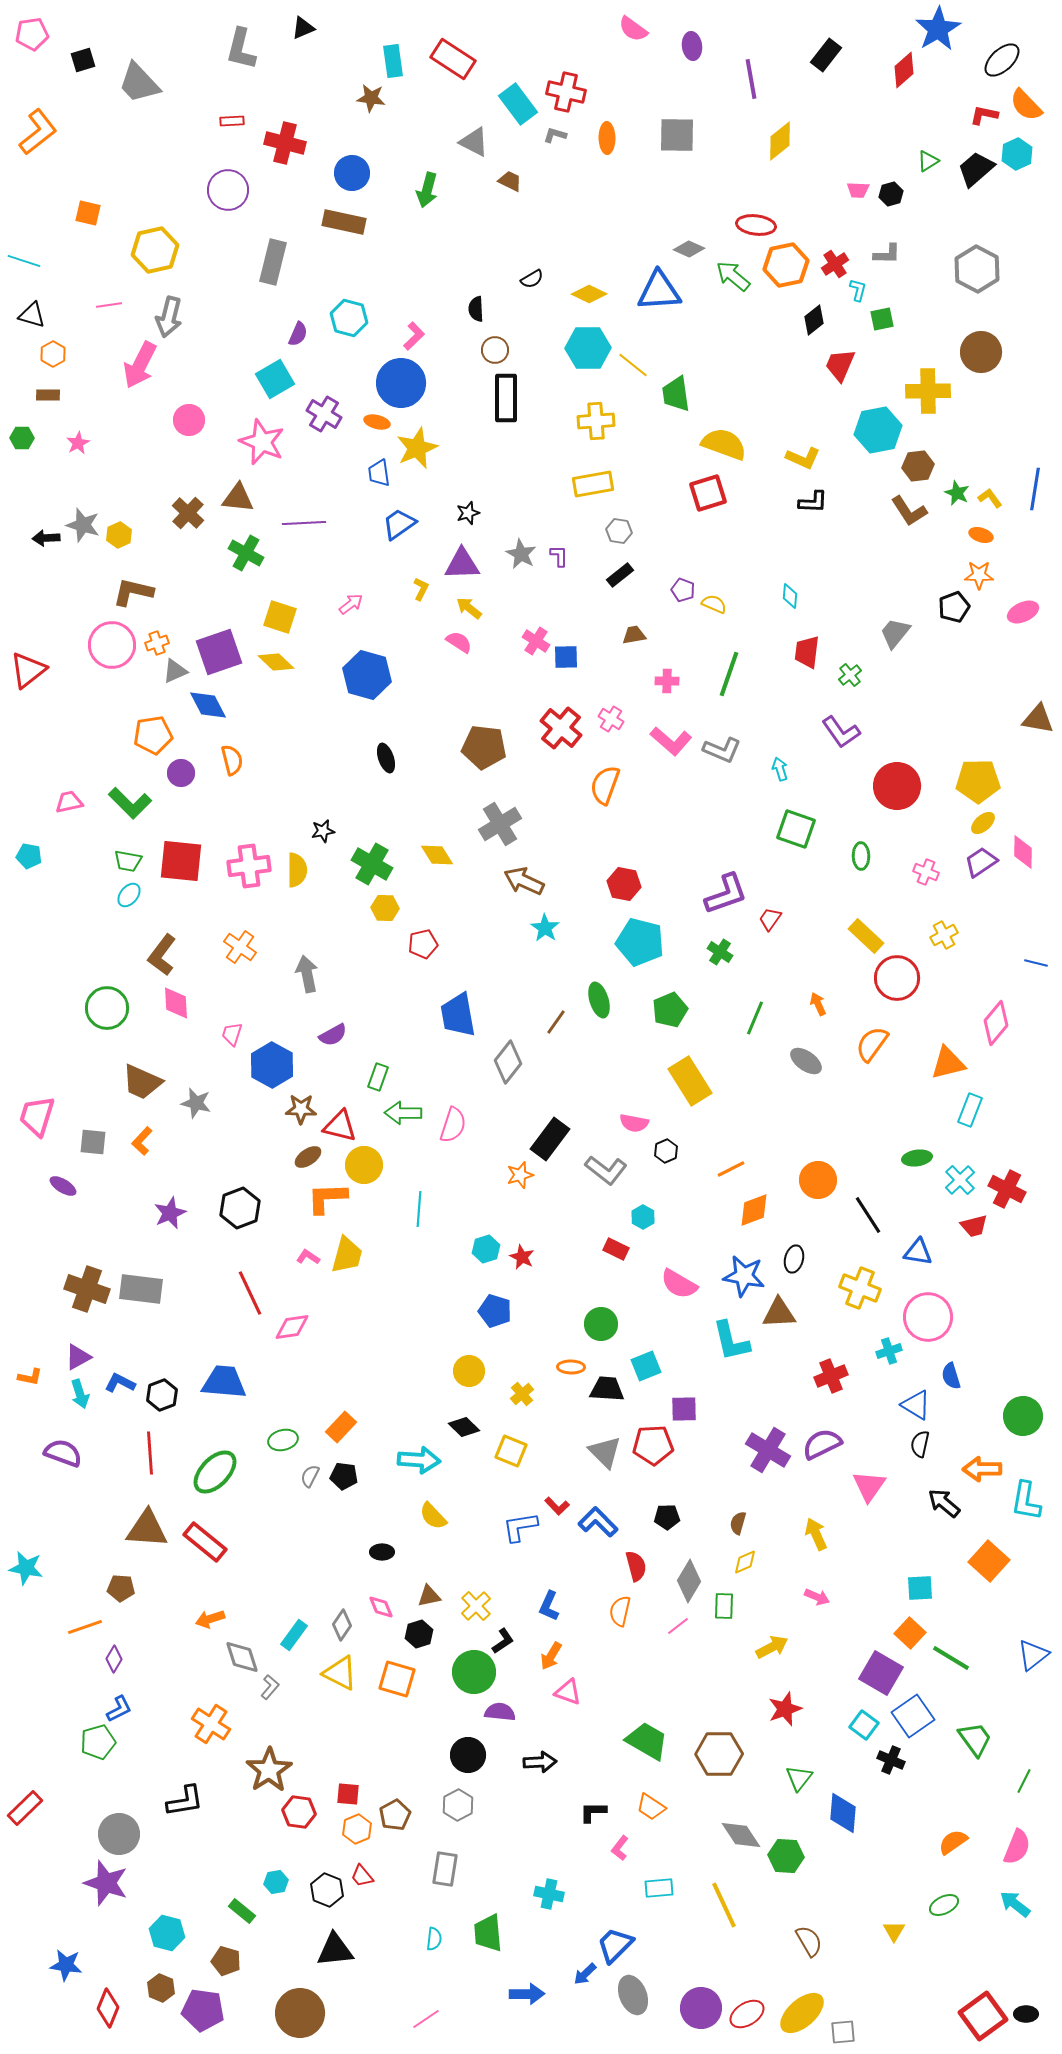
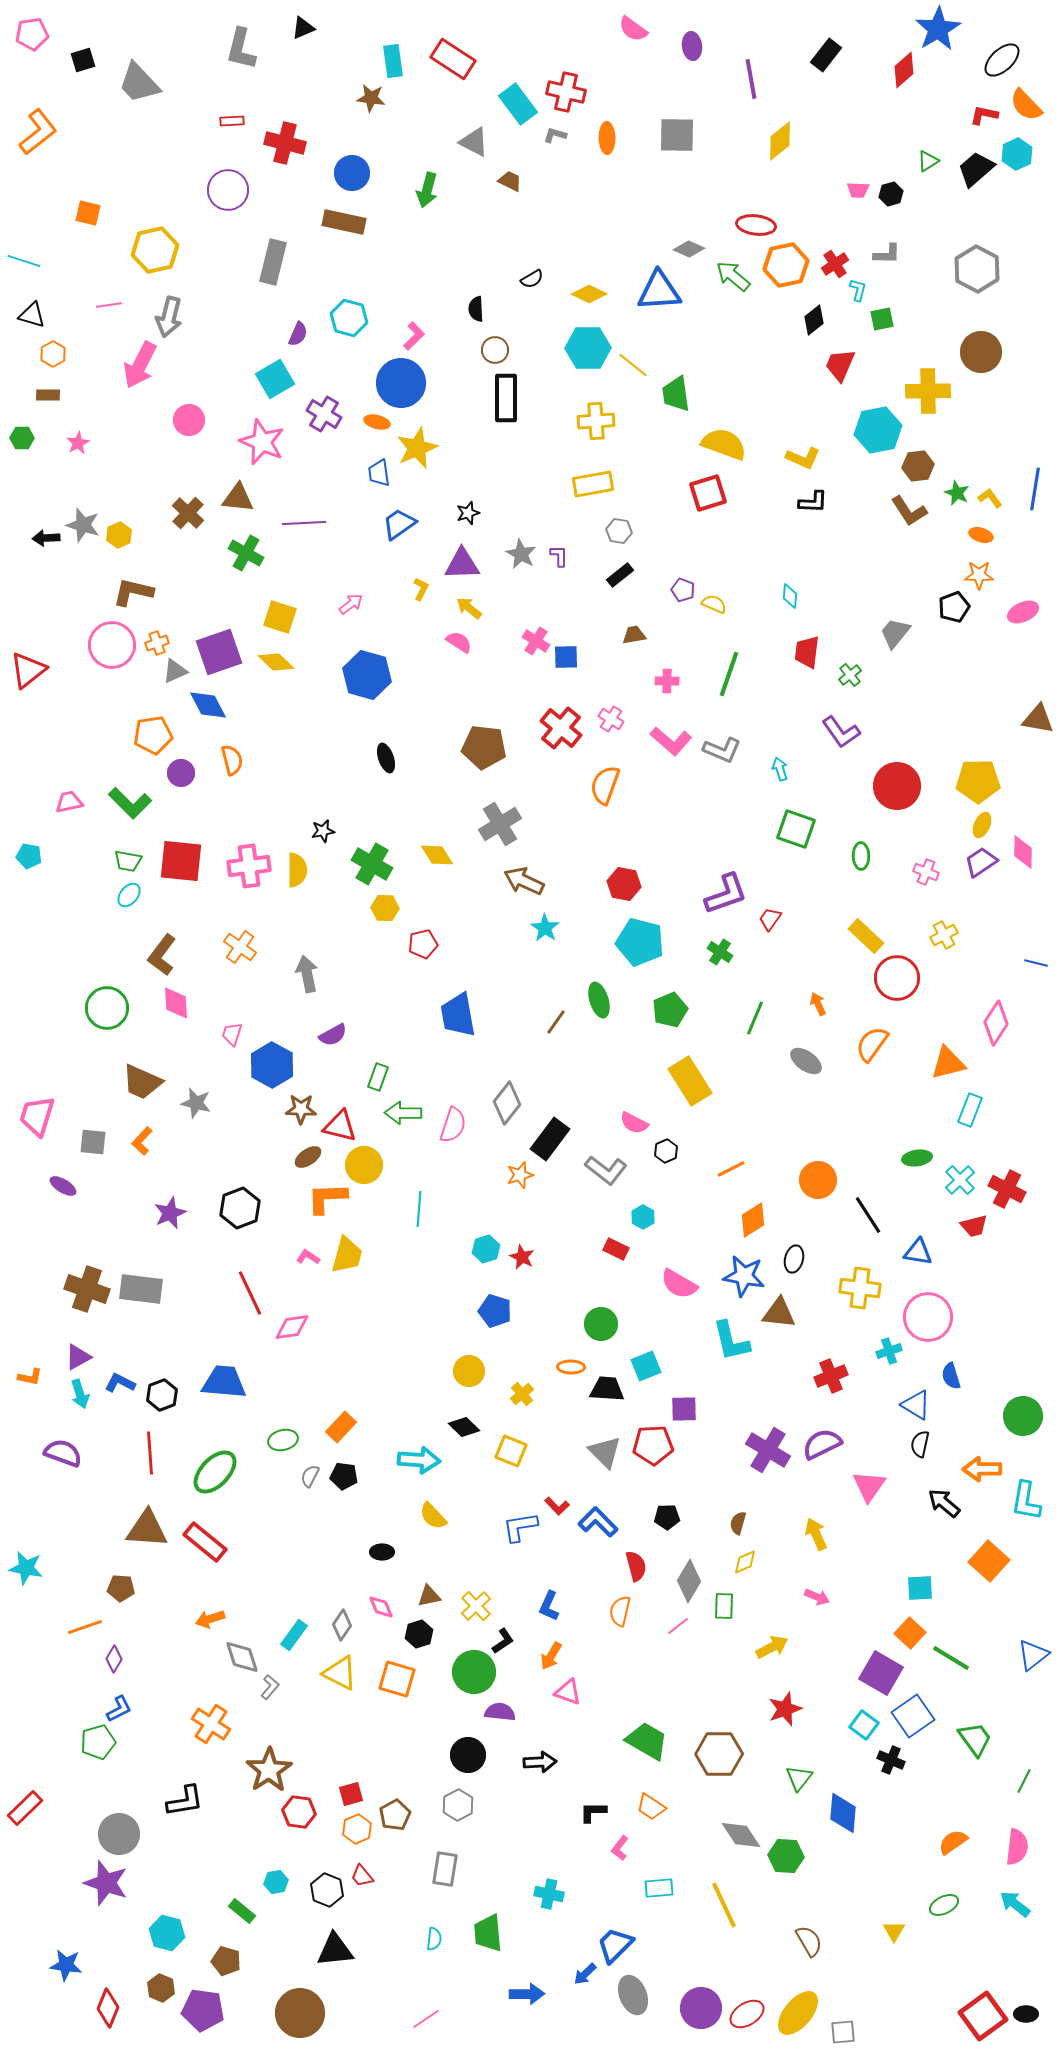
yellow ellipse at (983, 823): moved 1 px left, 2 px down; rotated 25 degrees counterclockwise
pink diamond at (996, 1023): rotated 6 degrees counterclockwise
gray diamond at (508, 1062): moved 1 px left, 41 px down
pink semicircle at (634, 1123): rotated 16 degrees clockwise
orange diamond at (754, 1210): moved 1 px left, 10 px down; rotated 12 degrees counterclockwise
yellow cross at (860, 1288): rotated 15 degrees counterclockwise
brown triangle at (779, 1313): rotated 9 degrees clockwise
red square at (348, 1794): moved 3 px right; rotated 20 degrees counterclockwise
pink semicircle at (1017, 1847): rotated 15 degrees counterclockwise
yellow ellipse at (802, 2013): moved 4 px left; rotated 9 degrees counterclockwise
